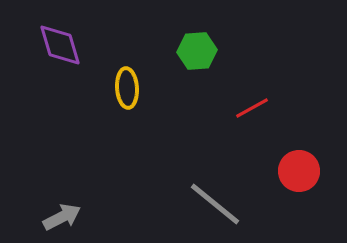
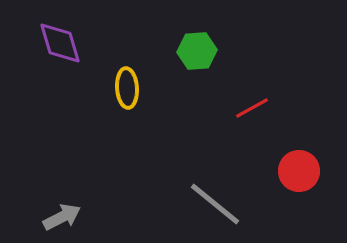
purple diamond: moved 2 px up
